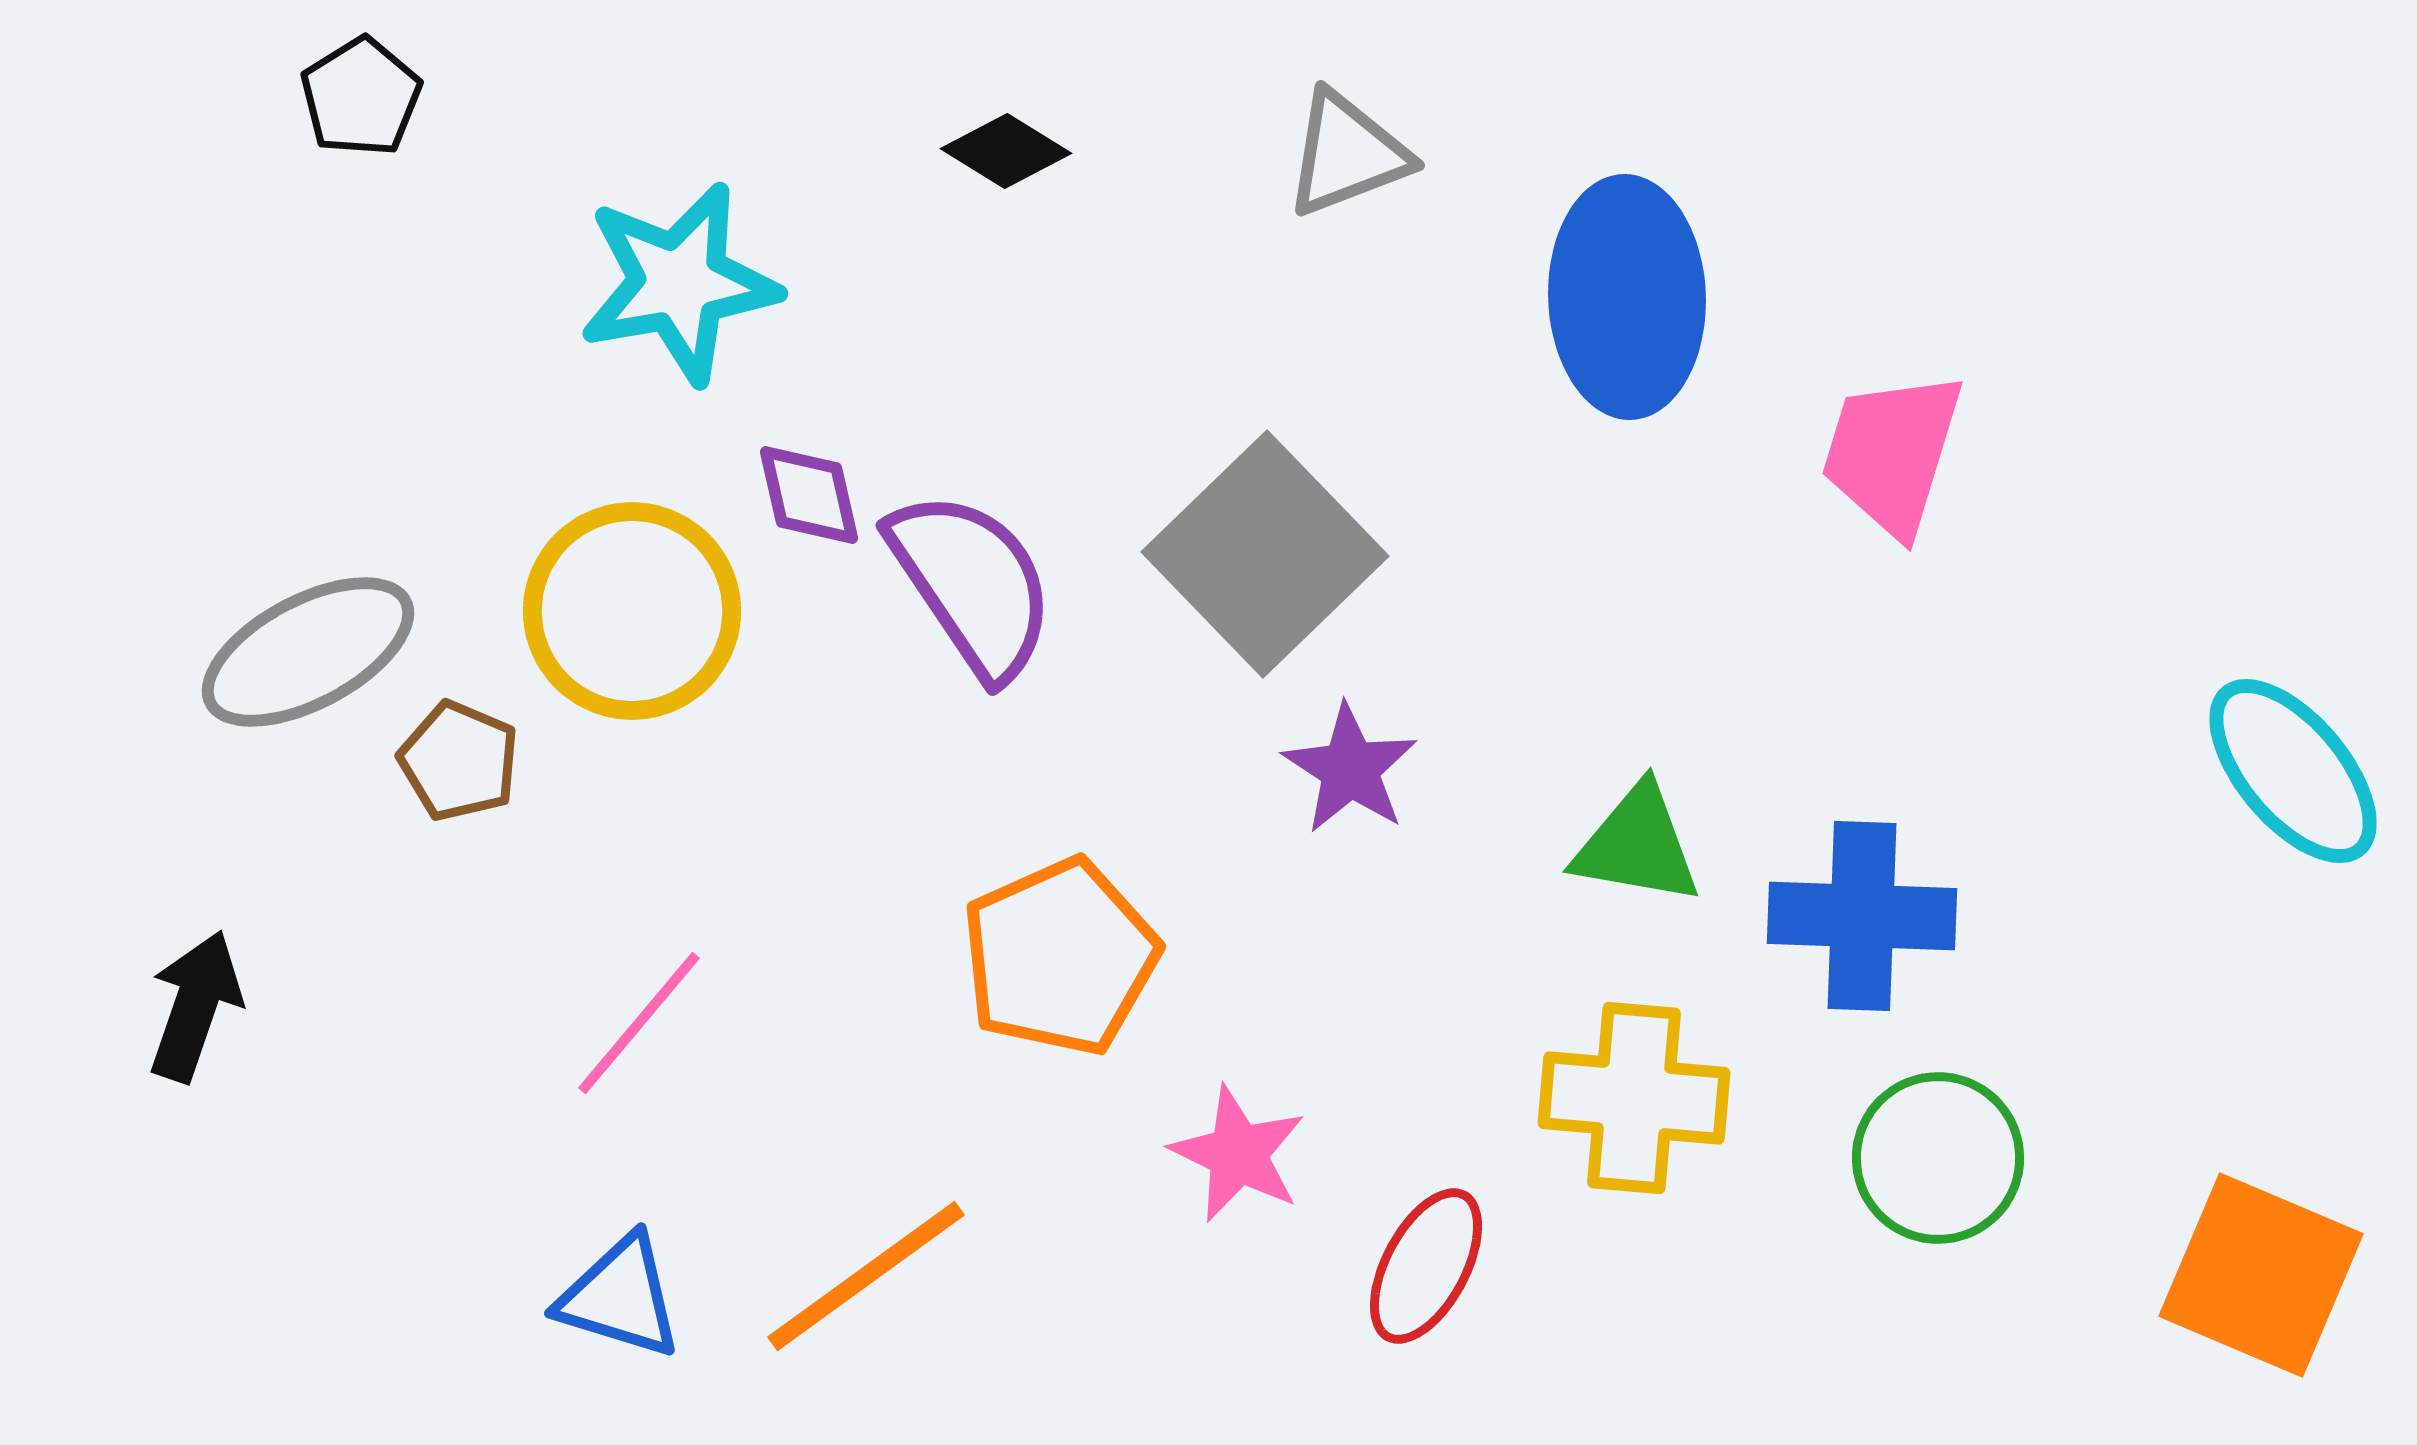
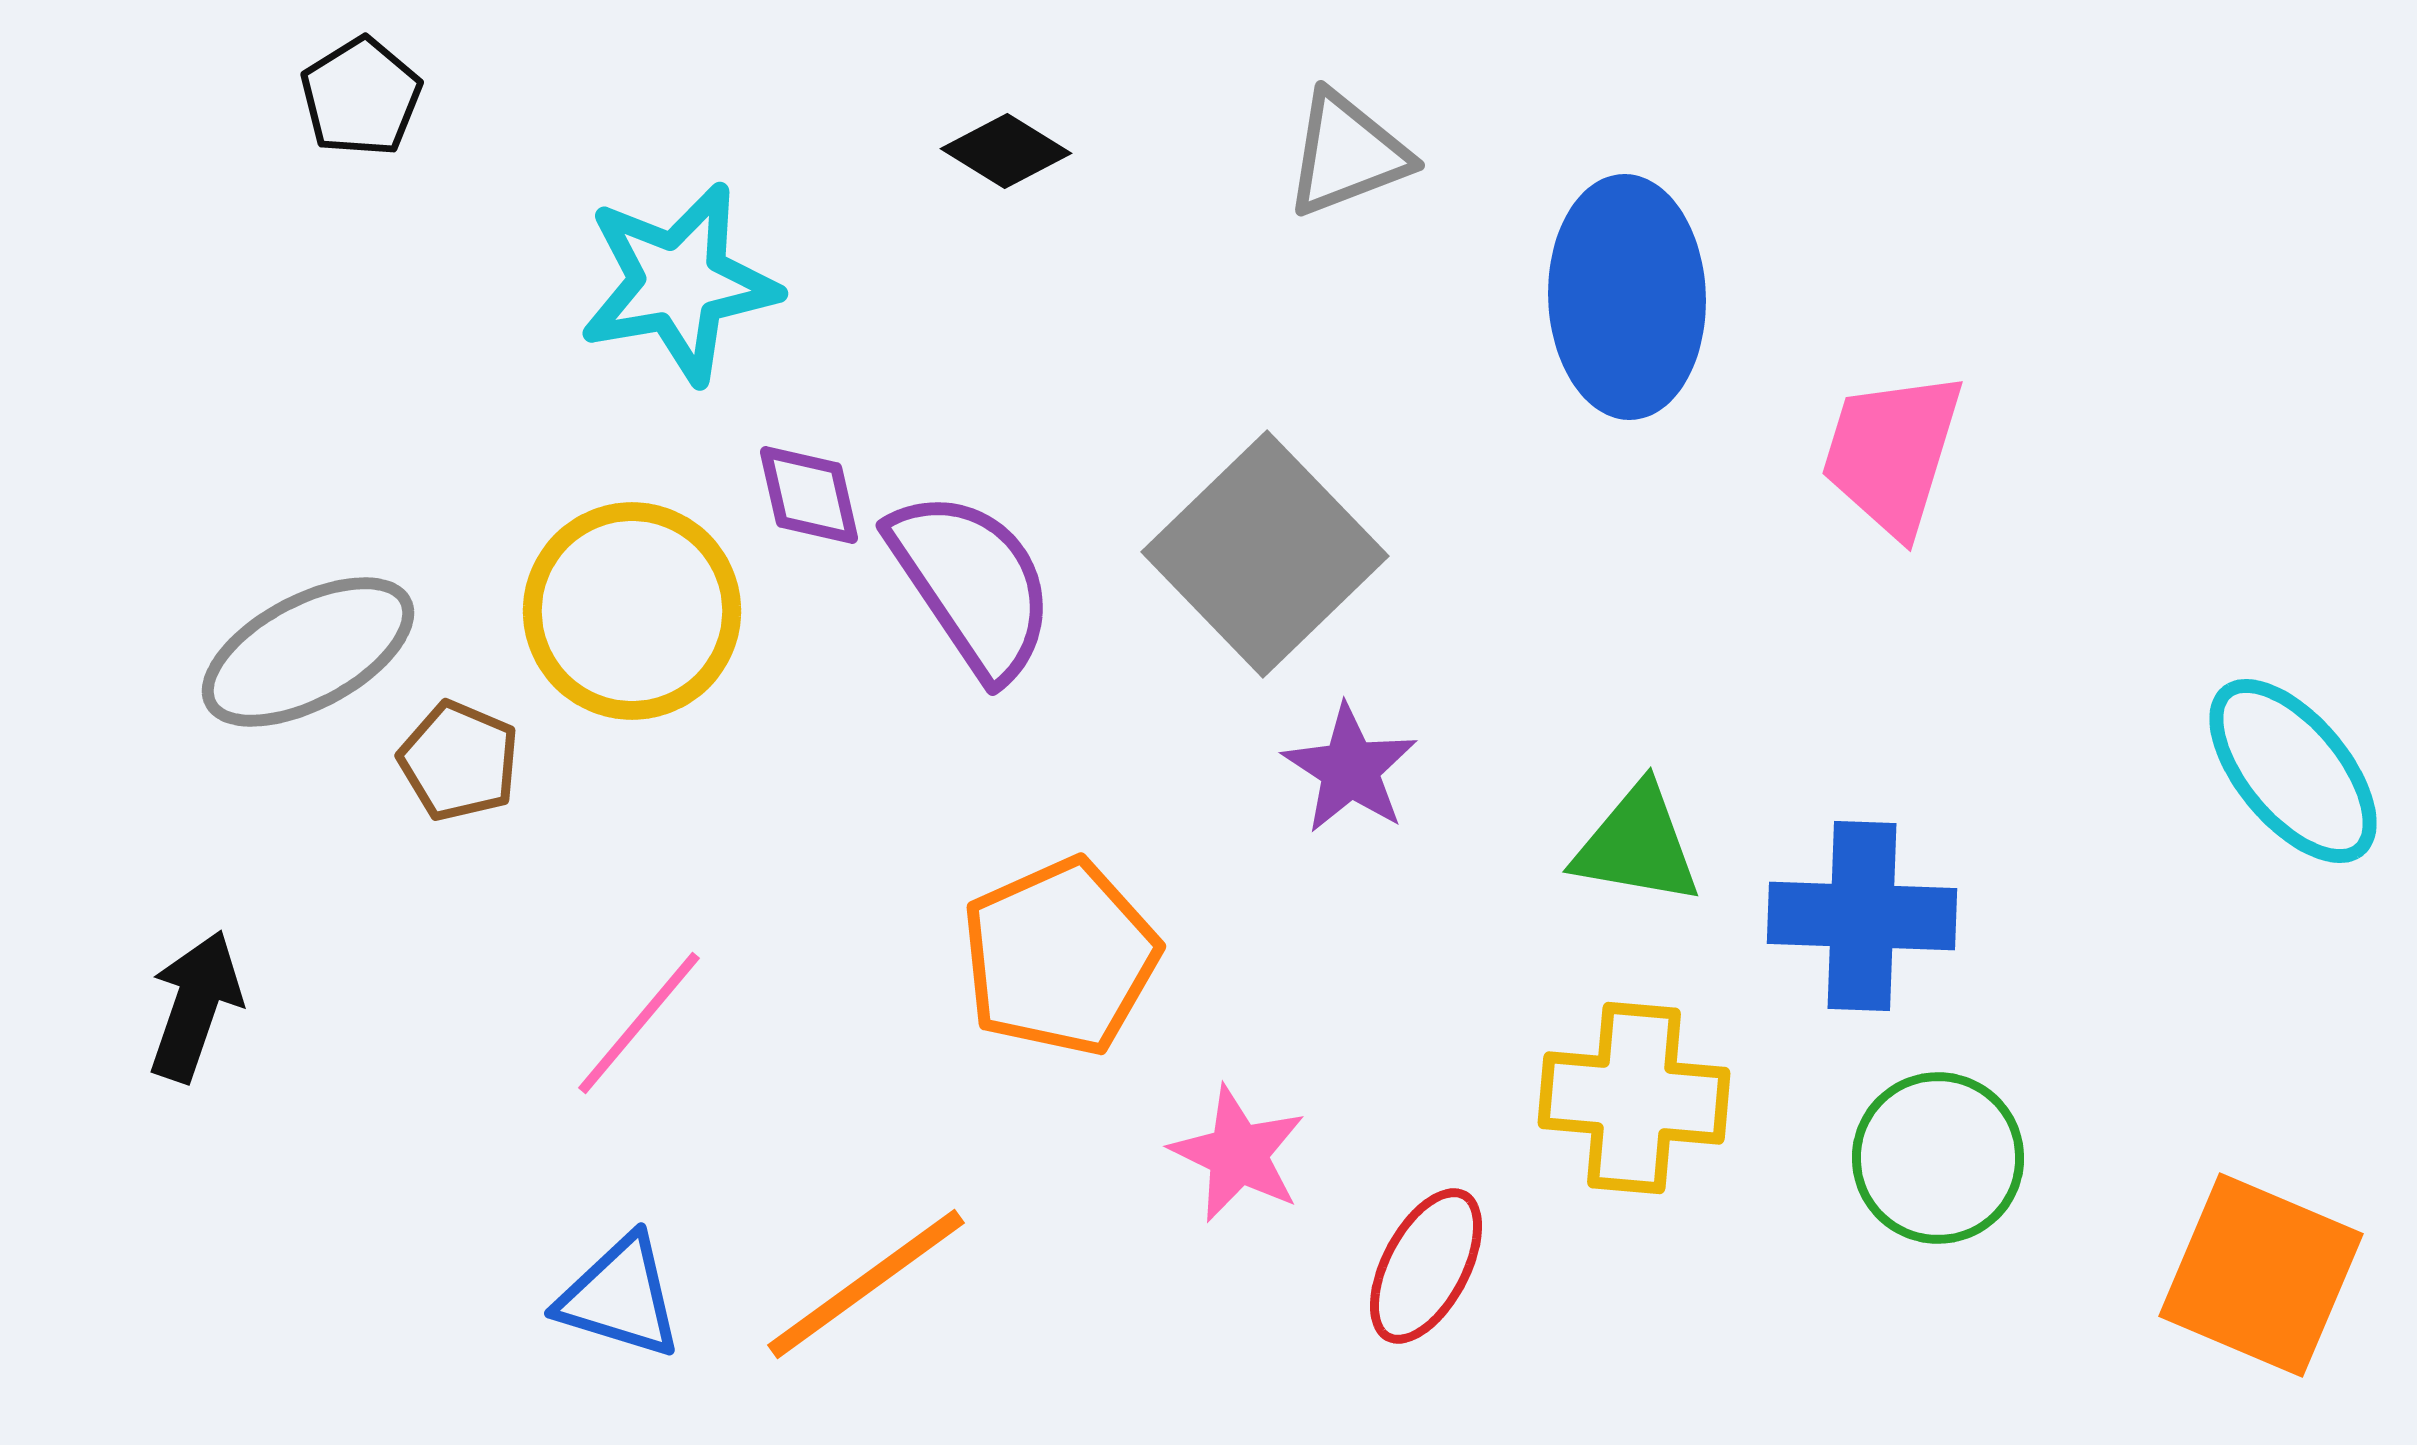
orange line: moved 8 px down
